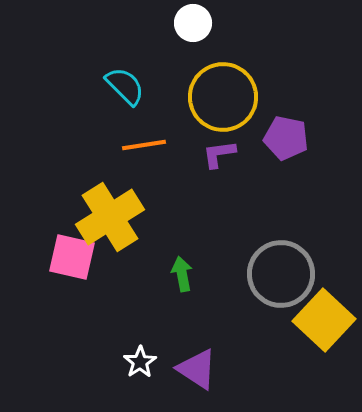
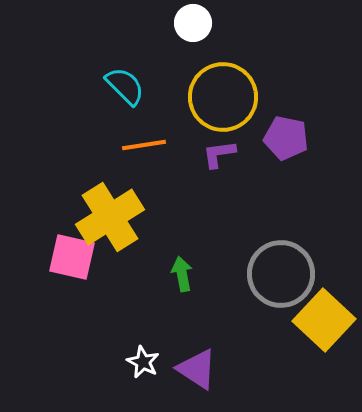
white star: moved 3 px right; rotated 12 degrees counterclockwise
